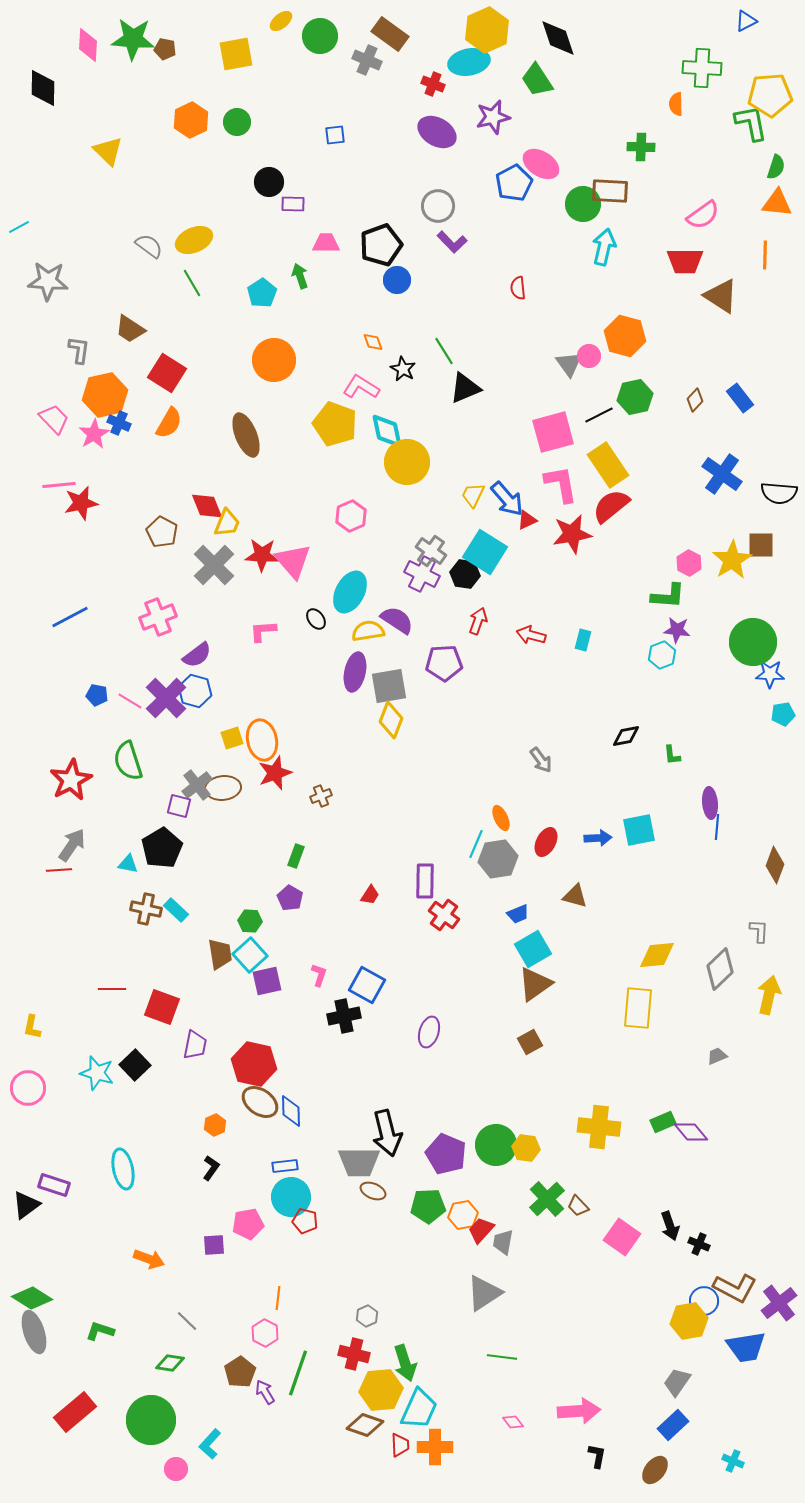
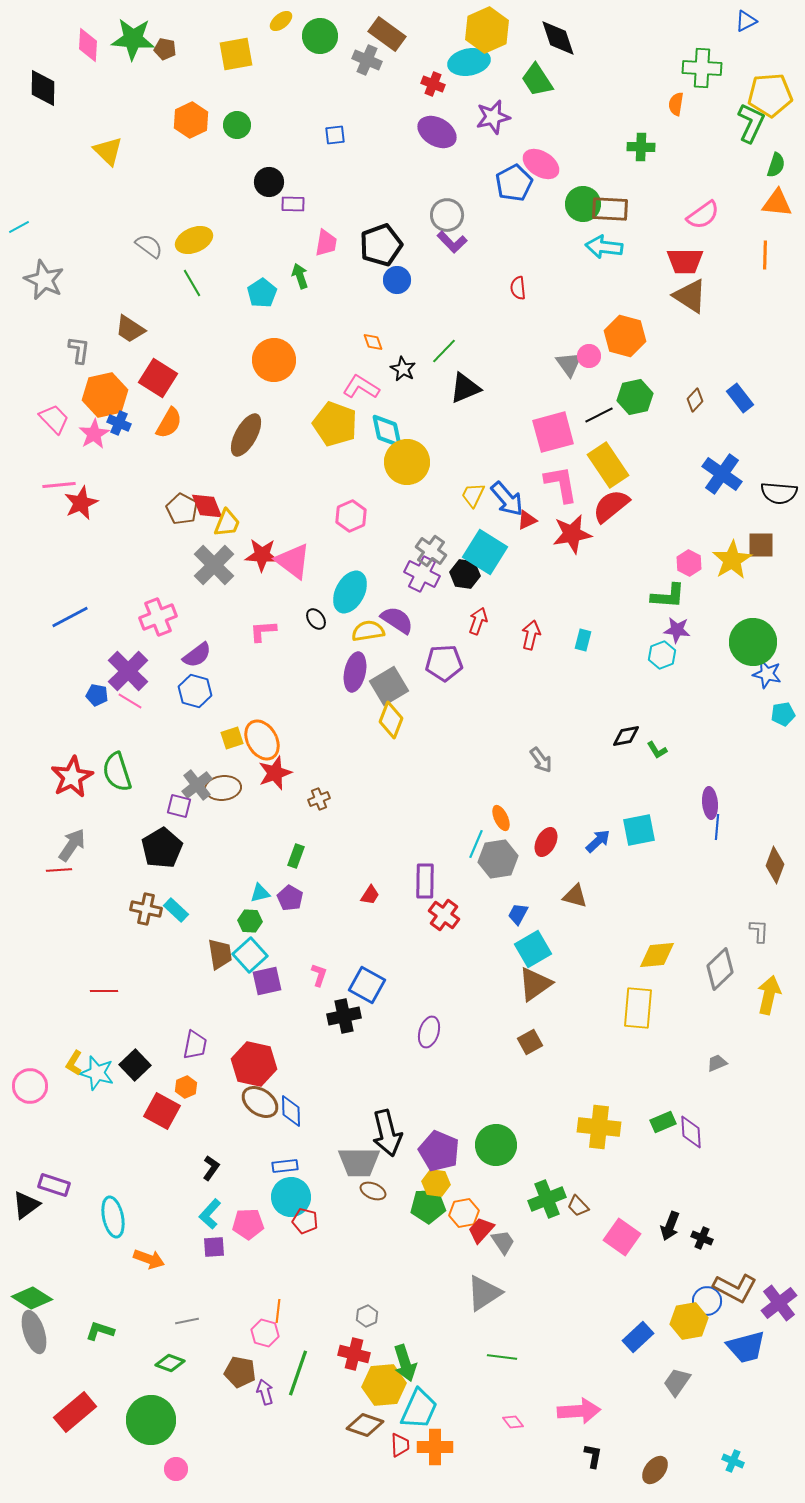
brown rectangle at (390, 34): moved 3 px left
orange semicircle at (676, 104): rotated 10 degrees clockwise
green circle at (237, 122): moved 3 px down
green L-shape at (751, 123): rotated 36 degrees clockwise
green semicircle at (776, 167): moved 2 px up
brown rectangle at (610, 191): moved 18 px down
gray circle at (438, 206): moved 9 px right, 9 px down
pink trapezoid at (326, 243): rotated 100 degrees clockwise
cyan arrow at (604, 247): rotated 96 degrees counterclockwise
gray star at (48, 281): moved 4 px left, 1 px up; rotated 21 degrees clockwise
brown triangle at (721, 296): moved 31 px left
green line at (444, 351): rotated 76 degrees clockwise
red square at (167, 373): moved 9 px left, 5 px down
brown ellipse at (246, 435): rotated 51 degrees clockwise
red star at (81, 503): rotated 12 degrees counterclockwise
brown pentagon at (162, 532): moved 20 px right, 23 px up
pink triangle at (293, 561): rotated 12 degrees counterclockwise
red arrow at (531, 635): rotated 88 degrees clockwise
blue star at (770, 674): moved 3 px left; rotated 12 degrees clockwise
gray square at (389, 686): rotated 21 degrees counterclockwise
purple cross at (166, 698): moved 38 px left, 27 px up
orange ellipse at (262, 740): rotated 18 degrees counterclockwise
green L-shape at (672, 755): moved 15 px left, 5 px up; rotated 25 degrees counterclockwise
green semicircle at (128, 761): moved 11 px left, 11 px down
red star at (71, 780): moved 1 px right, 3 px up
brown cross at (321, 796): moved 2 px left, 3 px down
blue arrow at (598, 838): moved 3 px down; rotated 40 degrees counterclockwise
cyan triangle at (128, 864): moved 132 px right, 29 px down; rotated 25 degrees counterclockwise
blue trapezoid at (518, 914): rotated 140 degrees clockwise
red line at (112, 989): moved 8 px left, 2 px down
red square at (162, 1007): moved 104 px down; rotated 9 degrees clockwise
yellow L-shape at (32, 1027): moved 42 px right, 36 px down; rotated 20 degrees clockwise
gray trapezoid at (717, 1056): moved 7 px down
pink circle at (28, 1088): moved 2 px right, 2 px up
orange hexagon at (215, 1125): moved 29 px left, 38 px up
purple diamond at (691, 1132): rotated 36 degrees clockwise
yellow hexagon at (526, 1148): moved 90 px left, 35 px down
purple pentagon at (446, 1154): moved 7 px left, 3 px up
cyan ellipse at (123, 1169): moved 10 px left, 48 px down
green cross at (547, 1199): rotated 21 degrees clockwise
orange hexagon at (463, 1215): moved 1 px right, 2 px up
pink pentagon at (248, 1224): rotated 8 degrees clockwise
black arrow at (670, 1226): rotated 40 degrees clockwise
gray trapezoid at (503, 1242): rotated 136 degrees clockwise
black cross at (699, 1244): moved 3 px right, 6 px up
purple square at (214, 1245): moved 2 px down
orange line at (278, 1298): moved 13 px down
blue circle at (704, 1301): moved 3 px right
gray line at (187, 1321): rotated 55 degrees counterclockwise
pink hexagon at (265, 1333): rotated 12 degrees counterclockwise
blue trapezoid at (746, 1347): rotated 6 degrees counterclockwise
green diamond at (170, 1363): rotated 12 degrees clockwise
brown pentagon at (240, 1372): rotated 28 degrees counterclockwise
yellow hexagon at (381, 1390): moved 3 px right, 5 px up
purple arrow at (265, 1392): rotated 15 degrees clockwise
blue rectangle at (673, 1425): moved 35 px left, 88 px up
cyan L-shape at (210, 1444): moved 230 px up
black L-shape at (597, 1456): moved 4 px left
